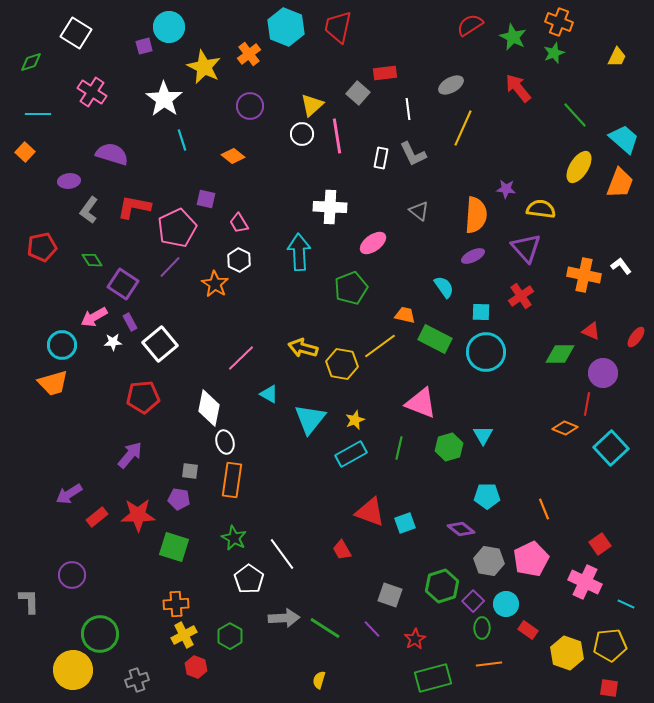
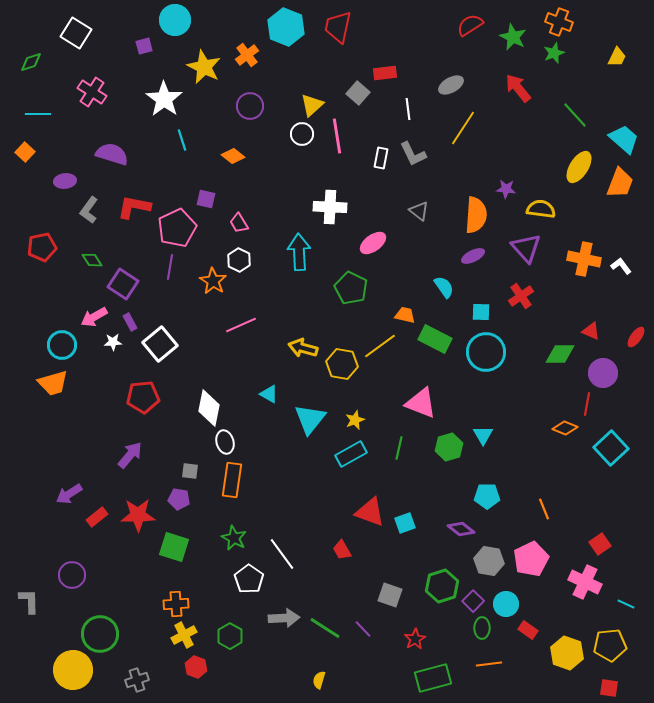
cyan circle at (169, 27): moved 6 px right, 7 px up
orange cross at (249, 54): moved 2 px left, 1 px down
yellow line at (463, 128): rotated 9 degrees clockwise
purple ellipse at (69, 181): moved 4 px left
purple line at (170, 267): rotated 35 degrees counterclockwise
orange cross at (584, 275): moved 16 px up
orange star at (215, 284): moved 2 px left, 3 px up
green pentagon at (351, 288): rotated 24 degrees counterclockwise
pink line at (241, 358): moved 33 px up; rotated 20 degrees clockwise
purple line at (372, 629): moved 9 px left
